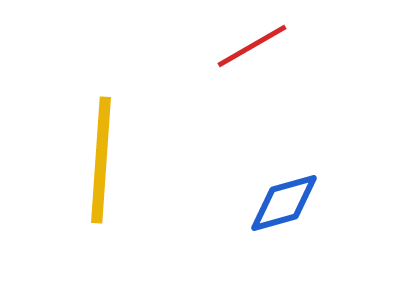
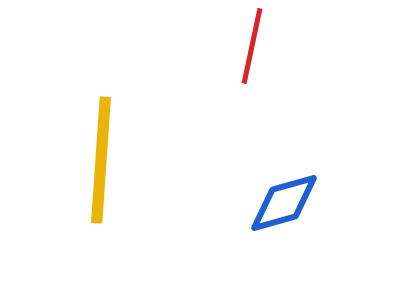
red line: rotated 48 degrees counterclockwise
